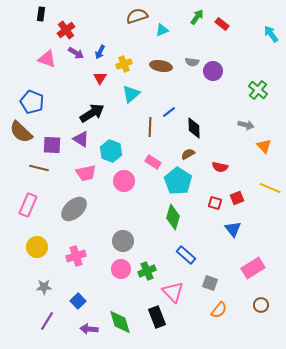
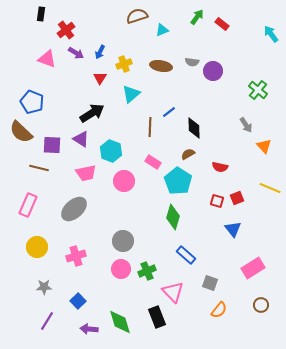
gray arrow at (246, 125): rotated 42 degrees clockwise
red square at (215, 203): moved 2 px right, 2 px up
